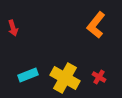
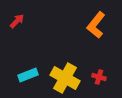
red arrow: moved 4 px right, 7 px up; rotated 119 degrees counterclockwise
red cross: rotated 16 degrees counterclockwise
